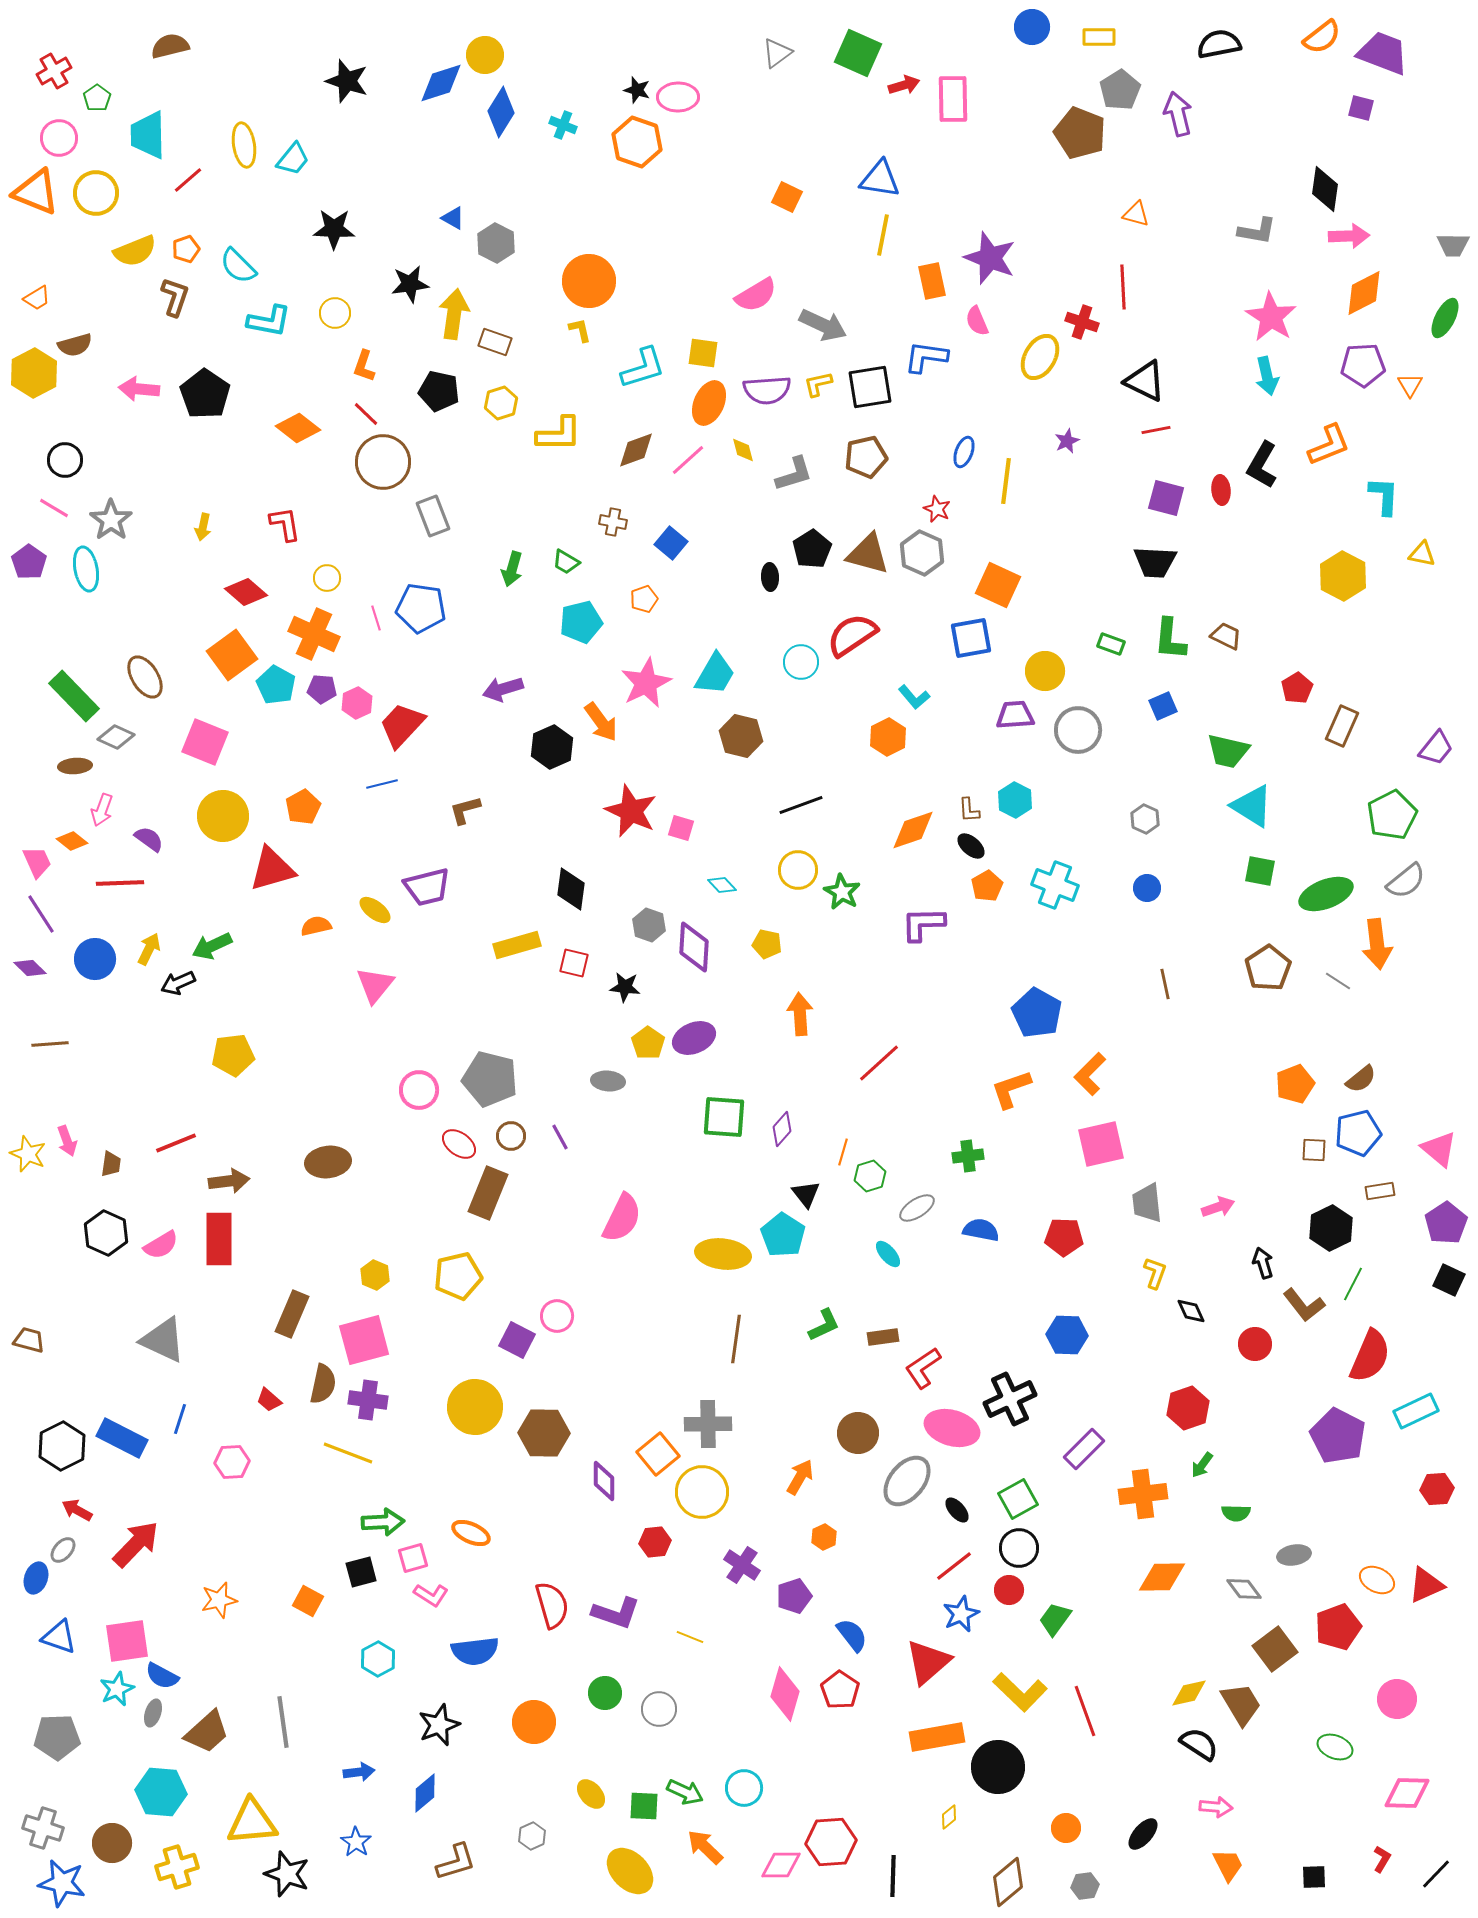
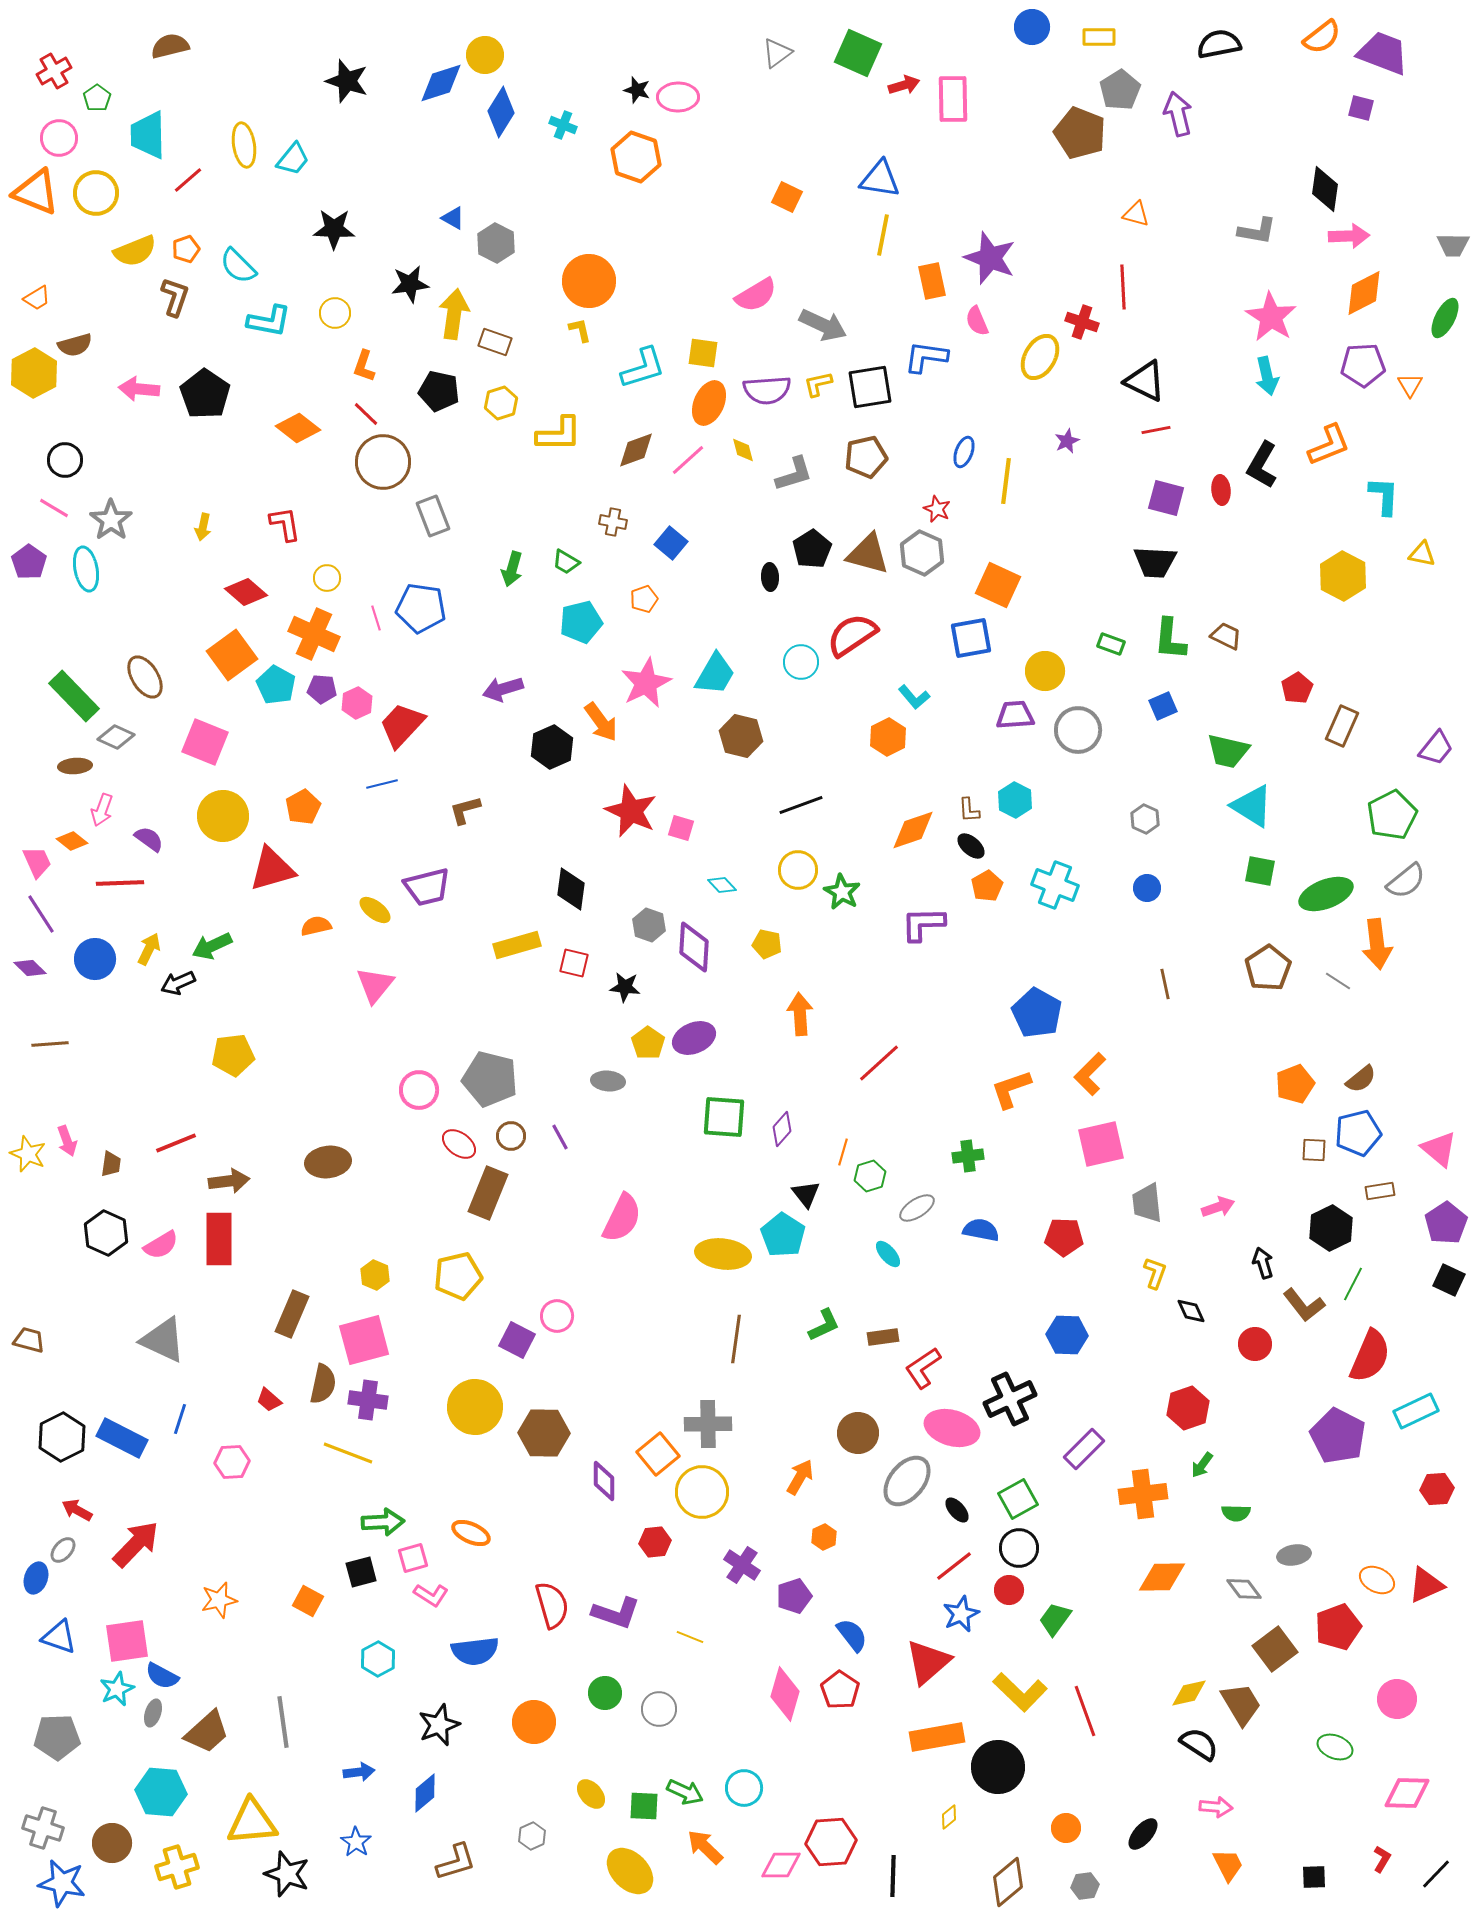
orange hexagon at (637, 142): moved 1 px left, 15 px down
black hexagon at (62, 1446): moved 9 px up
